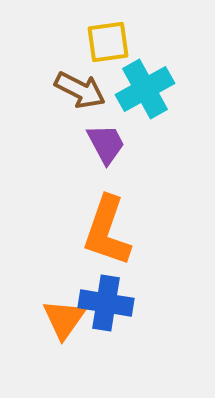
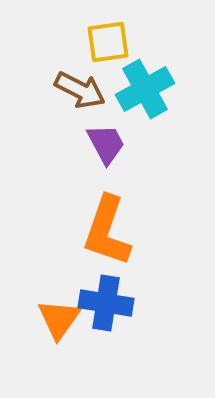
orange triangle: moved 5 px left
